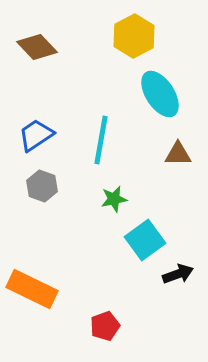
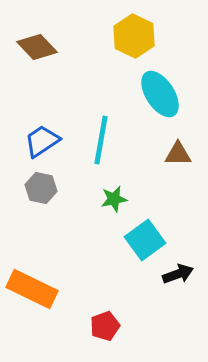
yellow hexagon: rotated 6 degrees counterclockwise
blue trapezoid: moved 6 px right, 6 px down
gray hexagon: moved 1 px left, 2 px down; rotated 8 degrees counterclockwise
